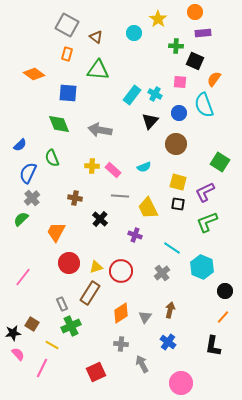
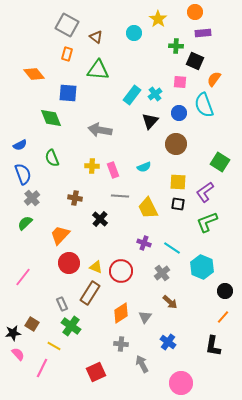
orange diamond at (34, 74): rotated 15 degrees clockwise
cyan cross at (155, 94): rotated 24 degrees clockwise
green diamond at (59, 124): moved 8 px left, 6 px up
blue semicircle at (20, 145): rotated 16 degrees clockwise
pink rectangle at (113, 170): rotated 28 degrees clockwise
blue semicircle at (28, 173): moved 5 px left, 1 px down; rotated 135 degrees clockwise
yellow square at (178, 182): rotated 12 degrees counterclockwise
purple L-shape at (205, 192): rotated 10 degrees counterclockwise
green semicircle at (21, 219): moved 4 px right, 4 px down
orange trapezoid at (56, 232): moved 4 px right, 3 px down; rotated 15 degrees clockwise
purple cross at (135, 235): moved 9 px right, 8 px down
yellow triangle at (96, 267): rotated 40 degrees clockwise
brown arrow at (170, 310): moved 8 px up; rotated 119 degrees clockwise
green cross at (71, 326): rotated 30 degrees counterclockwise
yellow line at (52, 345): moved 2 px right, 1 px down
